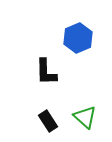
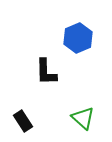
green triangle: moved 2 px left, 1 px down
black rectangle: moved 25 px left
